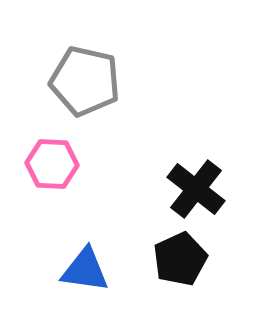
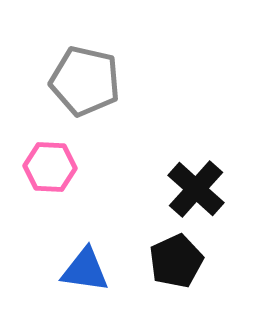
pink hexagon: moved 2 px left, 3 px down
black cross: rotated 4 degrees clockwise
black pentagon: moved 4 px left, 2 px down
